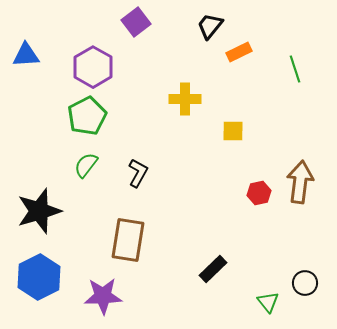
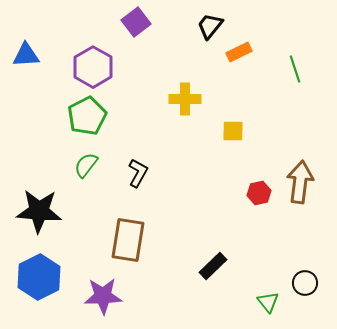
black star: rotated 21 degrees clockwise
black rectangle: moved 3 px up
